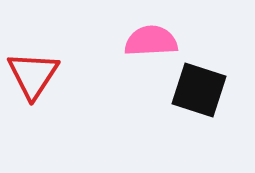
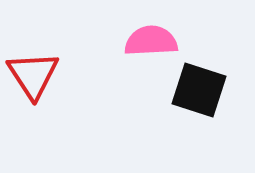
red triangle: rotated 6 degrees counterclockwise
